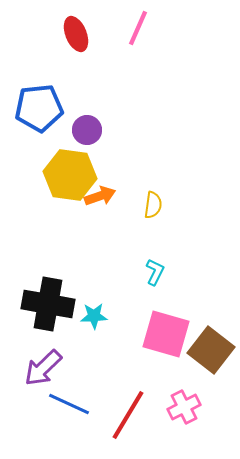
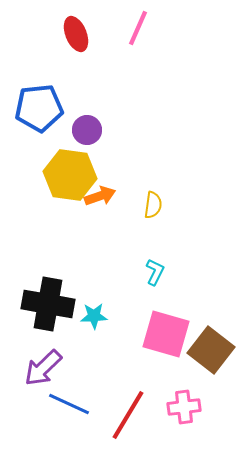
pink cross: rotated 20 degrees clockwise
